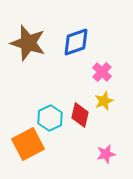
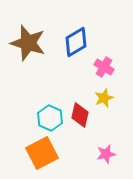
blue diamond: rotated 12 degrees counterclockwise
pink cross: moved 2 px right, 5 px up; rotated 12 degrees counterclockwise
yellow star: moved 3 px up
cyan hexagon: rotated 10 degrees counterclockwise
orange square: moved 14 px right, 9 px down
